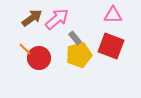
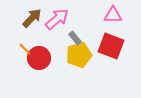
brown arrow: rotated 10 degrees counterclockwise
